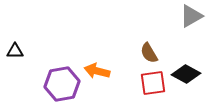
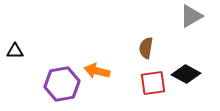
brown semicircle: moved 3 px left, 5 px up; rotated 40 degrees clockwise
